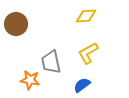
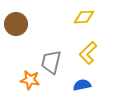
yellow diamond: moved 2 px left, 1 px down
yellow L-shape: rotated 15 degrees counterclockwise
gray trapezoid: rotated 25 degrees clockwise
blue semicircle: rotated 24 degrees clockwise
